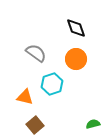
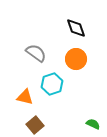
green semicircle: rotated 40 degrees clockwise
